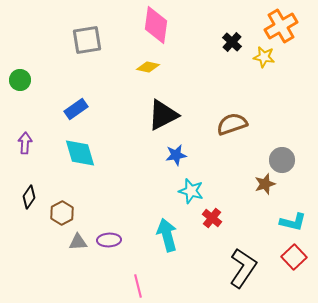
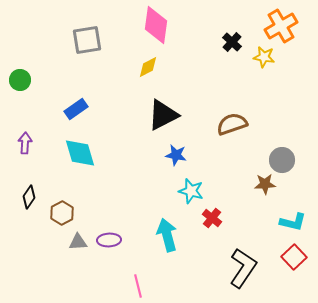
yellow diamond: rotated 40 degrees counterclockwise
blue star: rotated 20 degrees clockwise
brown star: rotated 15 degrees clockwise
